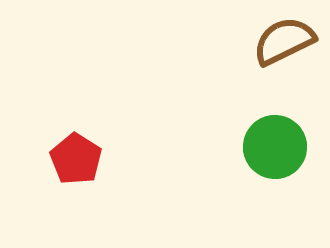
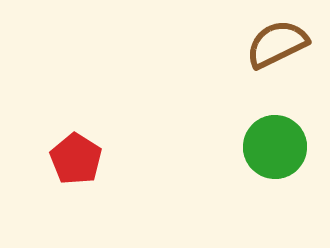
brown semicircle: moved 7 px left, 3 px down
